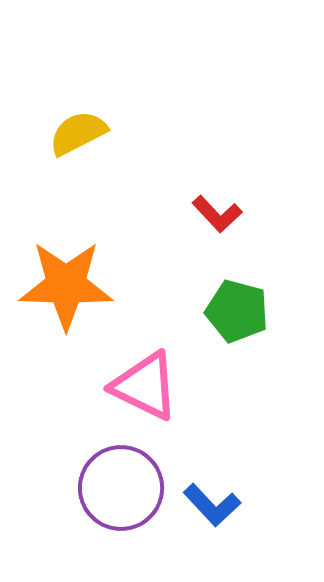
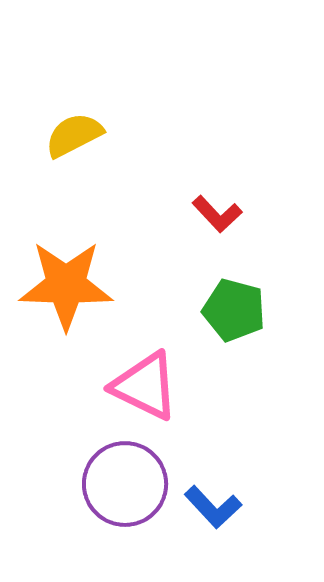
yellow semicircle: moved 4 px left, 2 px down
green pentagon: moved 3 px left, 1 px up
purple circle: moved 4 px right, 4 px up
blue L-shape: moved 1 px right, 2 px down
